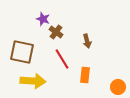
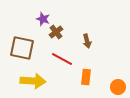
brown cross: rotated 16 degrees clockwise
brown square: moved 4 px up
red line: rotated 30 degrees counterclockwise
orange rectangle: moved 1 px right, 2 px down
